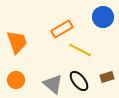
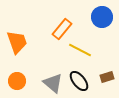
blue circle: moved 1 px left
orange rectangle: rotated 20 degrees counterclockwise
orange circle: moved 1 px right, 1 px down
gray triangle: moved 1 px up
